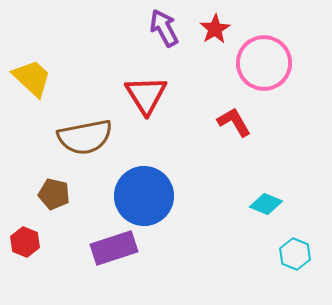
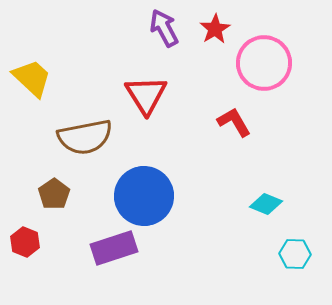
brown pentagon: rotated 24 degrees clockwise
cyan hexagon: rotated 20 degrees counterclockwise
